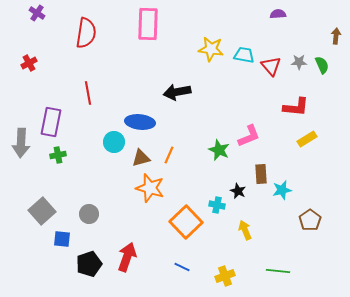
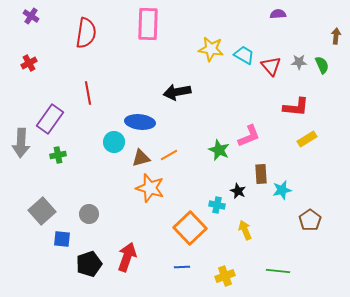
purple cross: moved 6 px left, 3 px down
cyan trapezoid: rotated 20 degrees clockwise
purple rectangle: moved 1 px left, 3 px up; rotated 24 degrees clockwise
orange line: rotated 36 degrees clockwise
orange square: moved 4 px right, 6 px down
blue line: rotated 28 degrees counterclockwise
